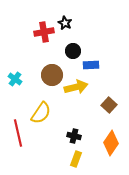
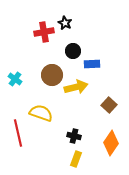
blue rectangle: moved 1 px right, 1 px up
yellow semicircle: rotated 105 degrees counterclockwise
